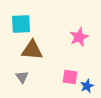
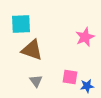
pink star: moved 6 px right
brown triangle: rotated 15 degrees clockwise
gray triangle: moved 14 px right, 4 px down
blue star: rotated 16 degrees clockwise
